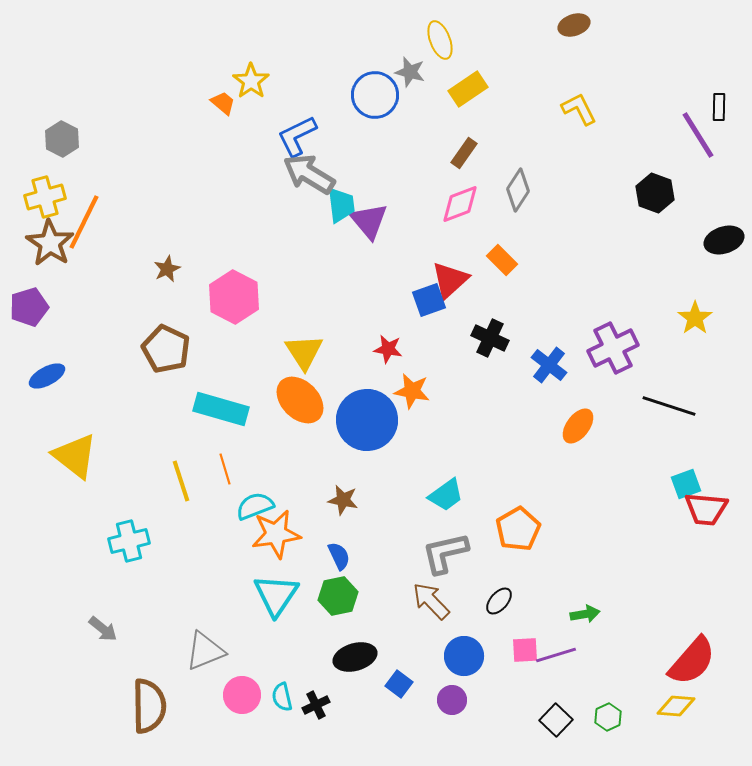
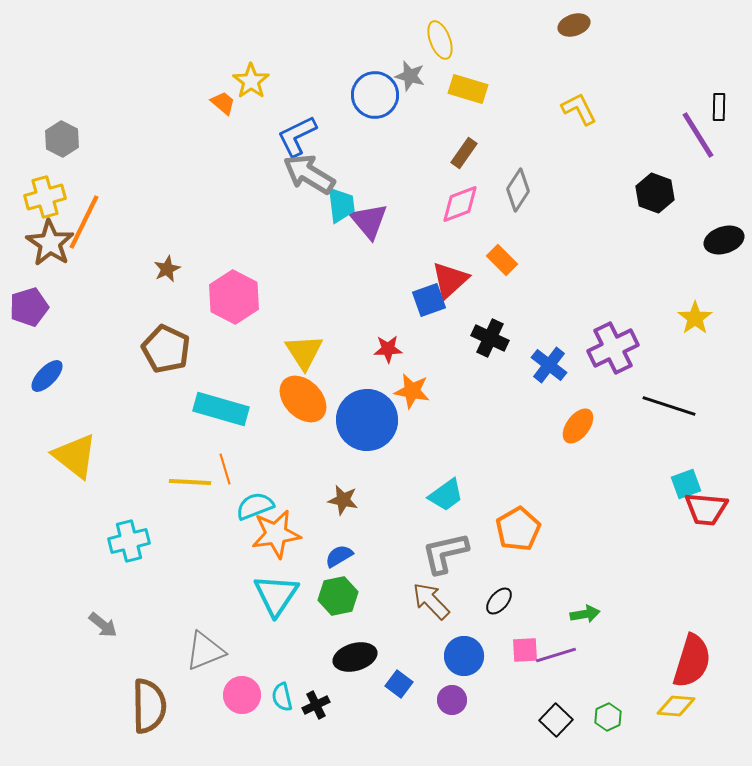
gray star at (410, 72): moved 4 px down
yellow rectangle at (468, 89): rotated 51 degrees clockwise
red star at (388, 349): rotated 12 degrees counterclockwise
blue ellipse at (47, 376): rotated 18 degrees counterclockwise
orange ellipse at (300, 400): moved 3 px right, 1 px up
yellow line at (181, 481): moved 9 px right, 1 px down; rotated 69 degrees counterclockwise
blue semicircle at (339, 556): rotated 96 degrees counterclockwise
gray arrow at (103, 629): moved 4 px up
red semicircle at (692, 661): rotated 24 degrees counterclockwise
